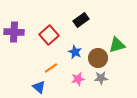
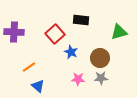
black rectangle: rotated 42 degrees clockwise
red square: moved 6 px right, 1 px up
green triangle: moved 2 px right, 13 px up
blue star: moved 4 px left
brown circle: moved 2 px right
orange line: moved 22 px left, 1 px up
pink star: rotated 16 degrees clockwise
blue triangle: moved 1 px left, 1 px up
